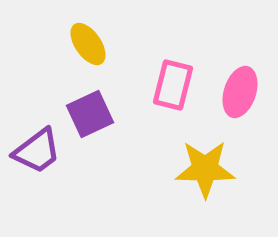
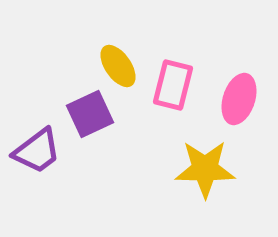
yellow ellipse: moved 30 px right, 22 px down
pink ellipse: moved 1 px left, 7 px down
